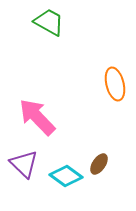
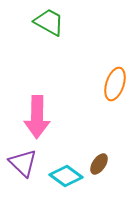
orange ellipse: rotated 32 degrees clockwise
pink arrow: rotated 135 degrees counterclockwise
purple triangle: moved 1 px left, 1 px up
